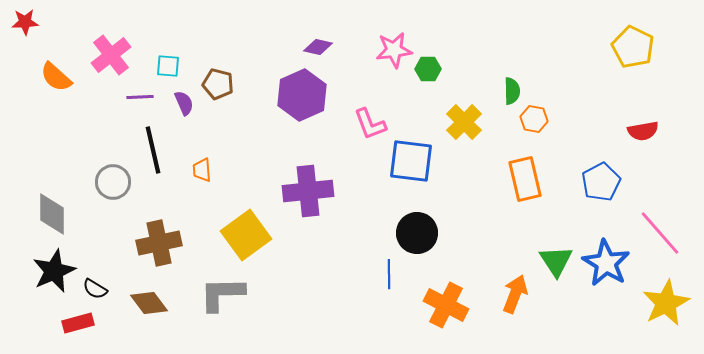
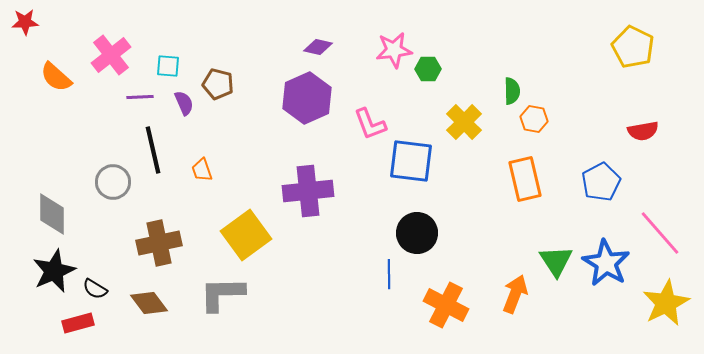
purple hexagon: moved 5 px right, 3 px down
orange trapezoid: rotated 15 degrees counterclockwise
